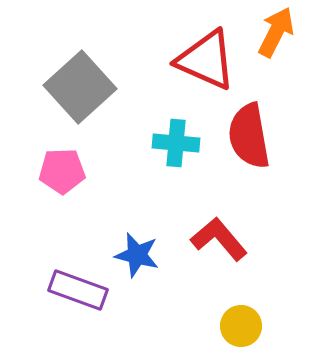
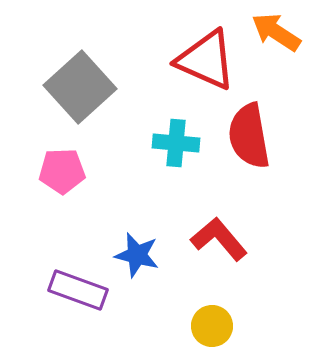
orange arrow: rotated 84 degrees counterclockwise
yellow circle: moved 29 px left
